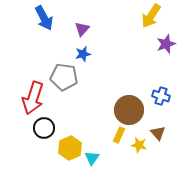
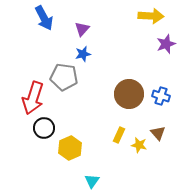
yellow arrow: rotated 120 degrees counterclockwise
brown circle: moved 16 px up
cyan triangle: moved 23 px down
